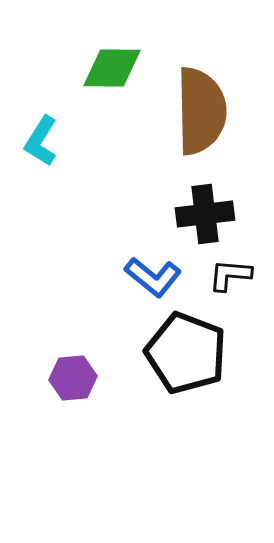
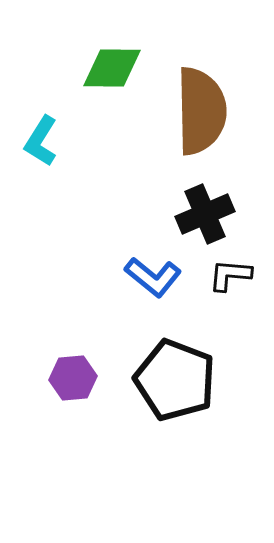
black cross: rotated 16 degrees counterclockwise
black pentagon: moved 11 px left, 27 px down
